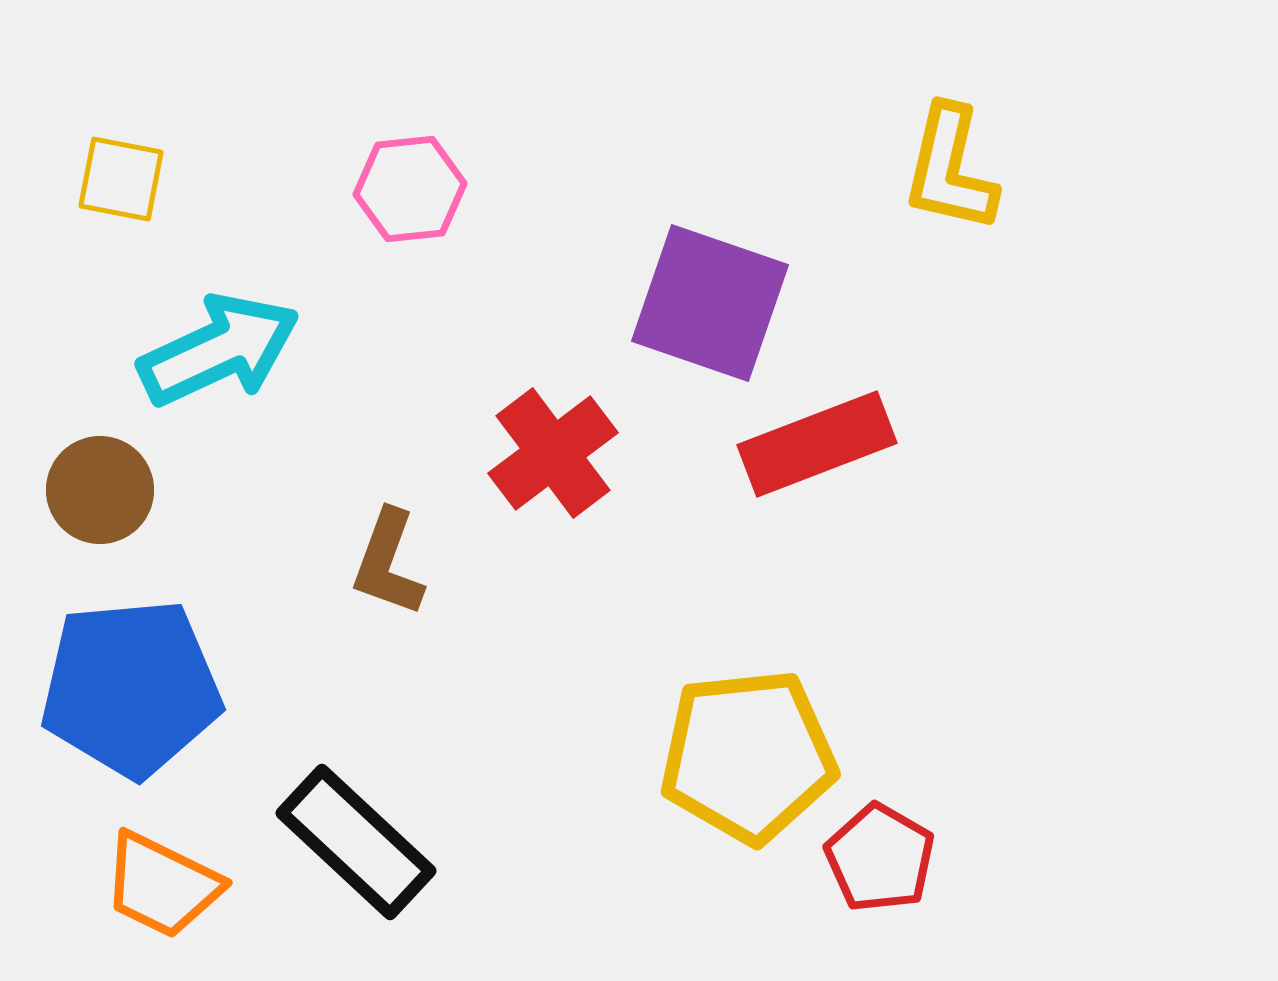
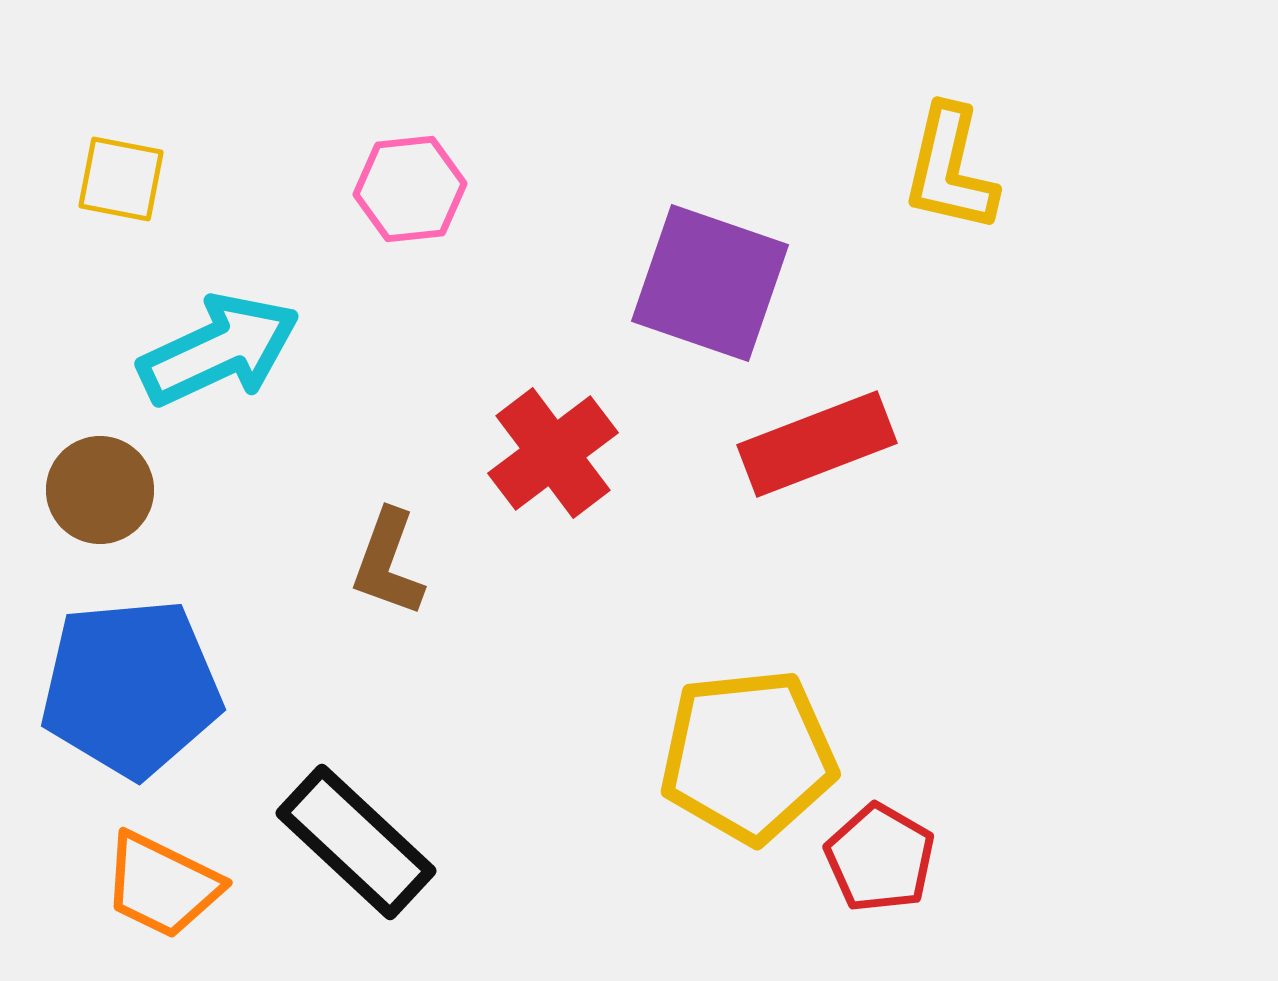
purple square: moved 20 px up
